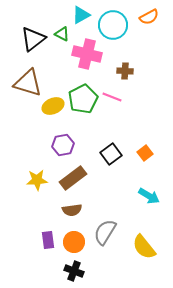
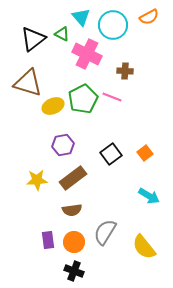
cyan triangle: moved 2 px down; rotated 42 degrees counterclockwise
pink cross: rotated 12 degrees clockwise
